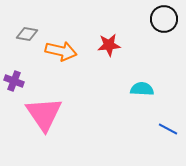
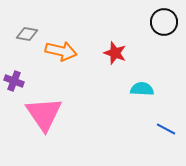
black circle: moved 3 px down
red star: moved 6 px right, 8 px down; rotated 25 degrees clockwise
blue line: moved 2 px left
